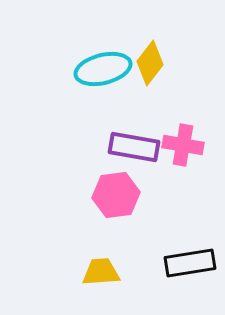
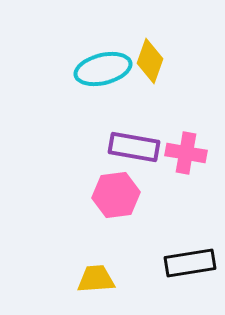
yellow diamond: moved 2 px up; rotated 18 degrees counterclockwise
pink cross: moved 3 px right, 8 px down
yellow trapezoid: moved 5 px left, 7 px down
